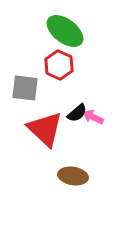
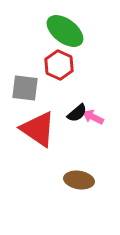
red triangle: moved 7 px left; rotated 9 degrees counterclockwise
brown ellipse: moved 6 px right, 4 px down
